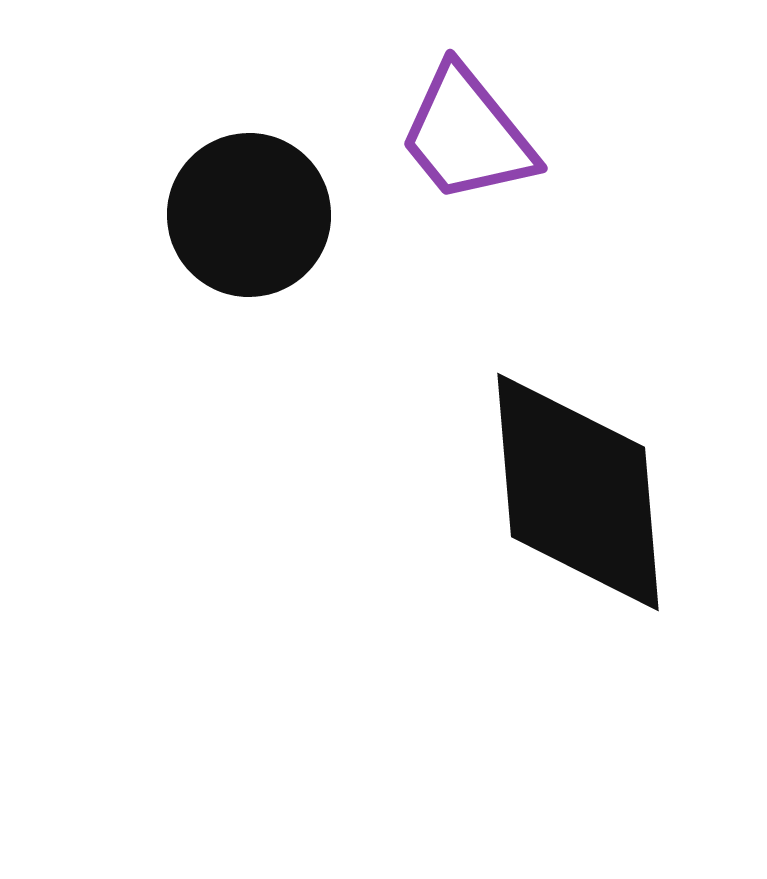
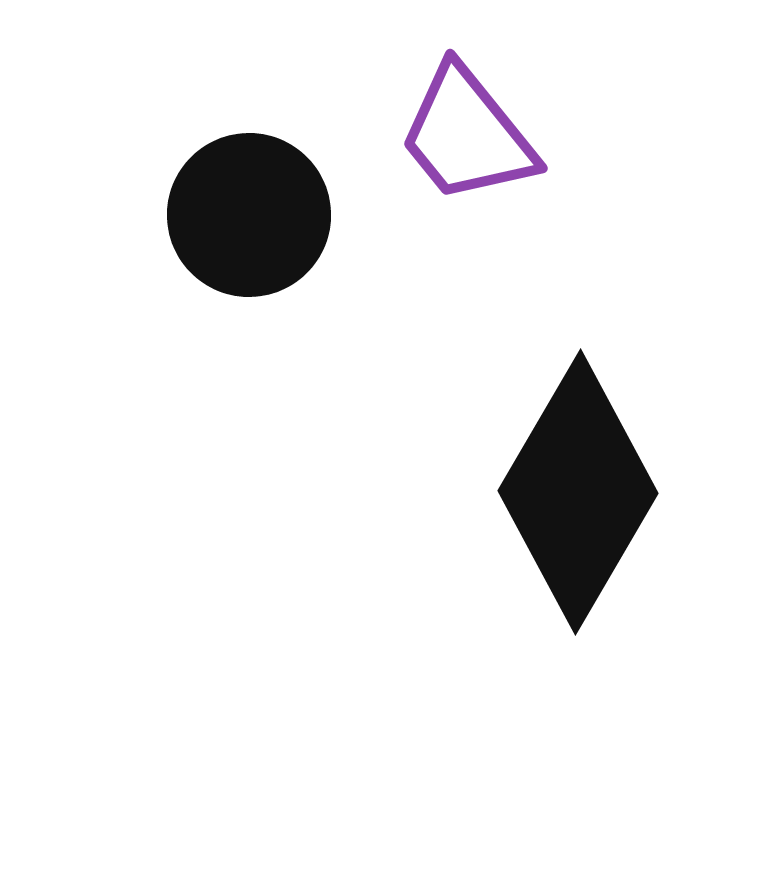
black diamond: rotated 35 degrees clockwise
